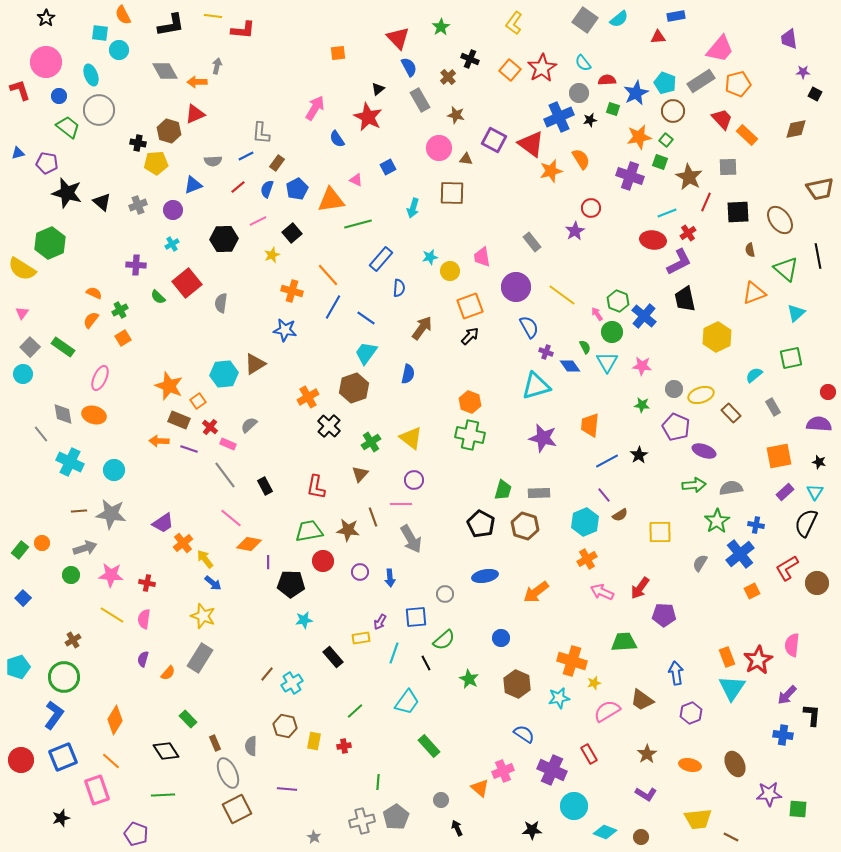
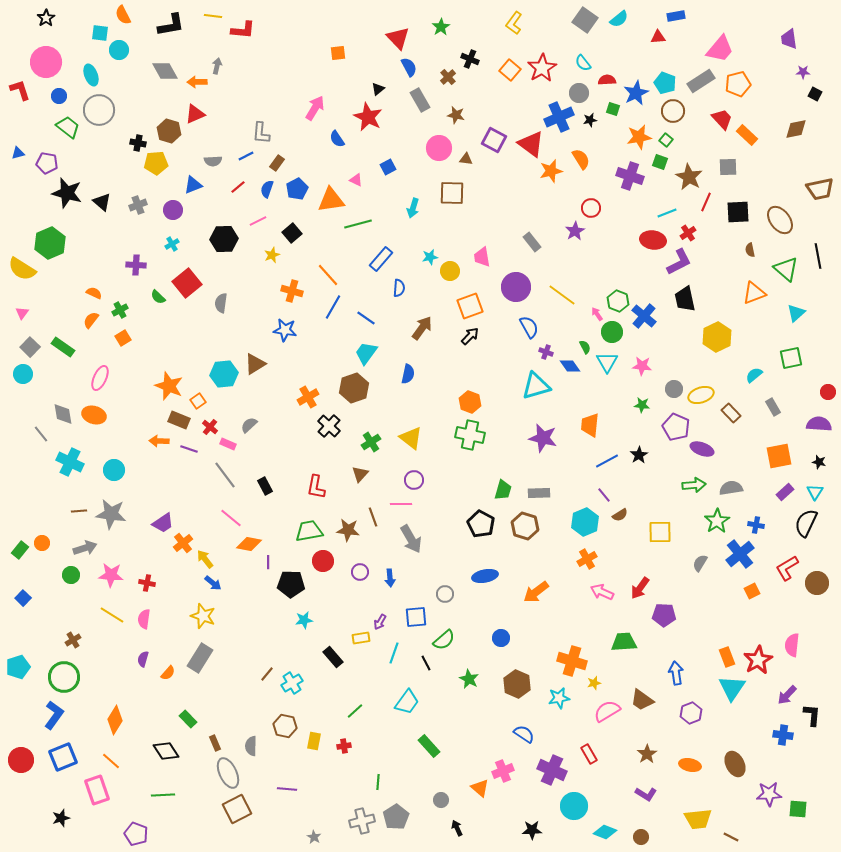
purple ellipse at (704, 451): moved 2 px left, 2 px up
